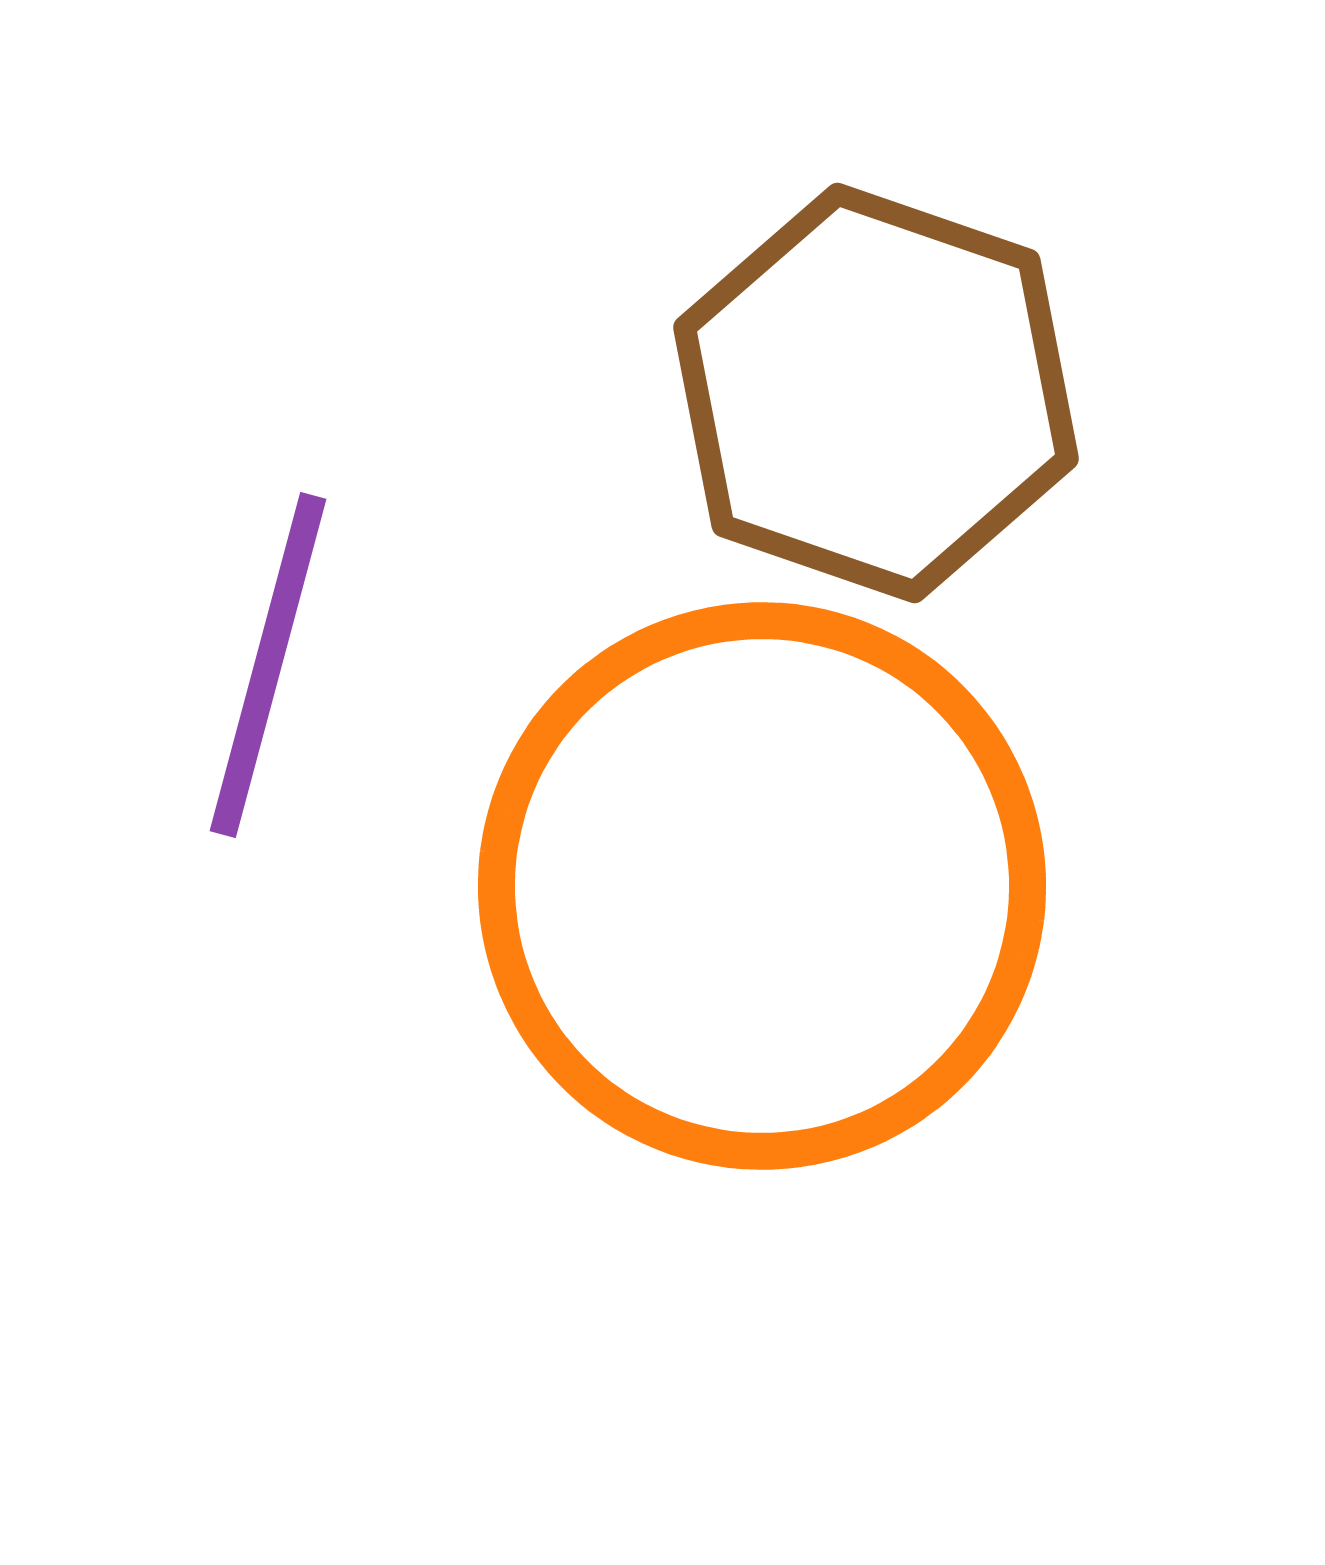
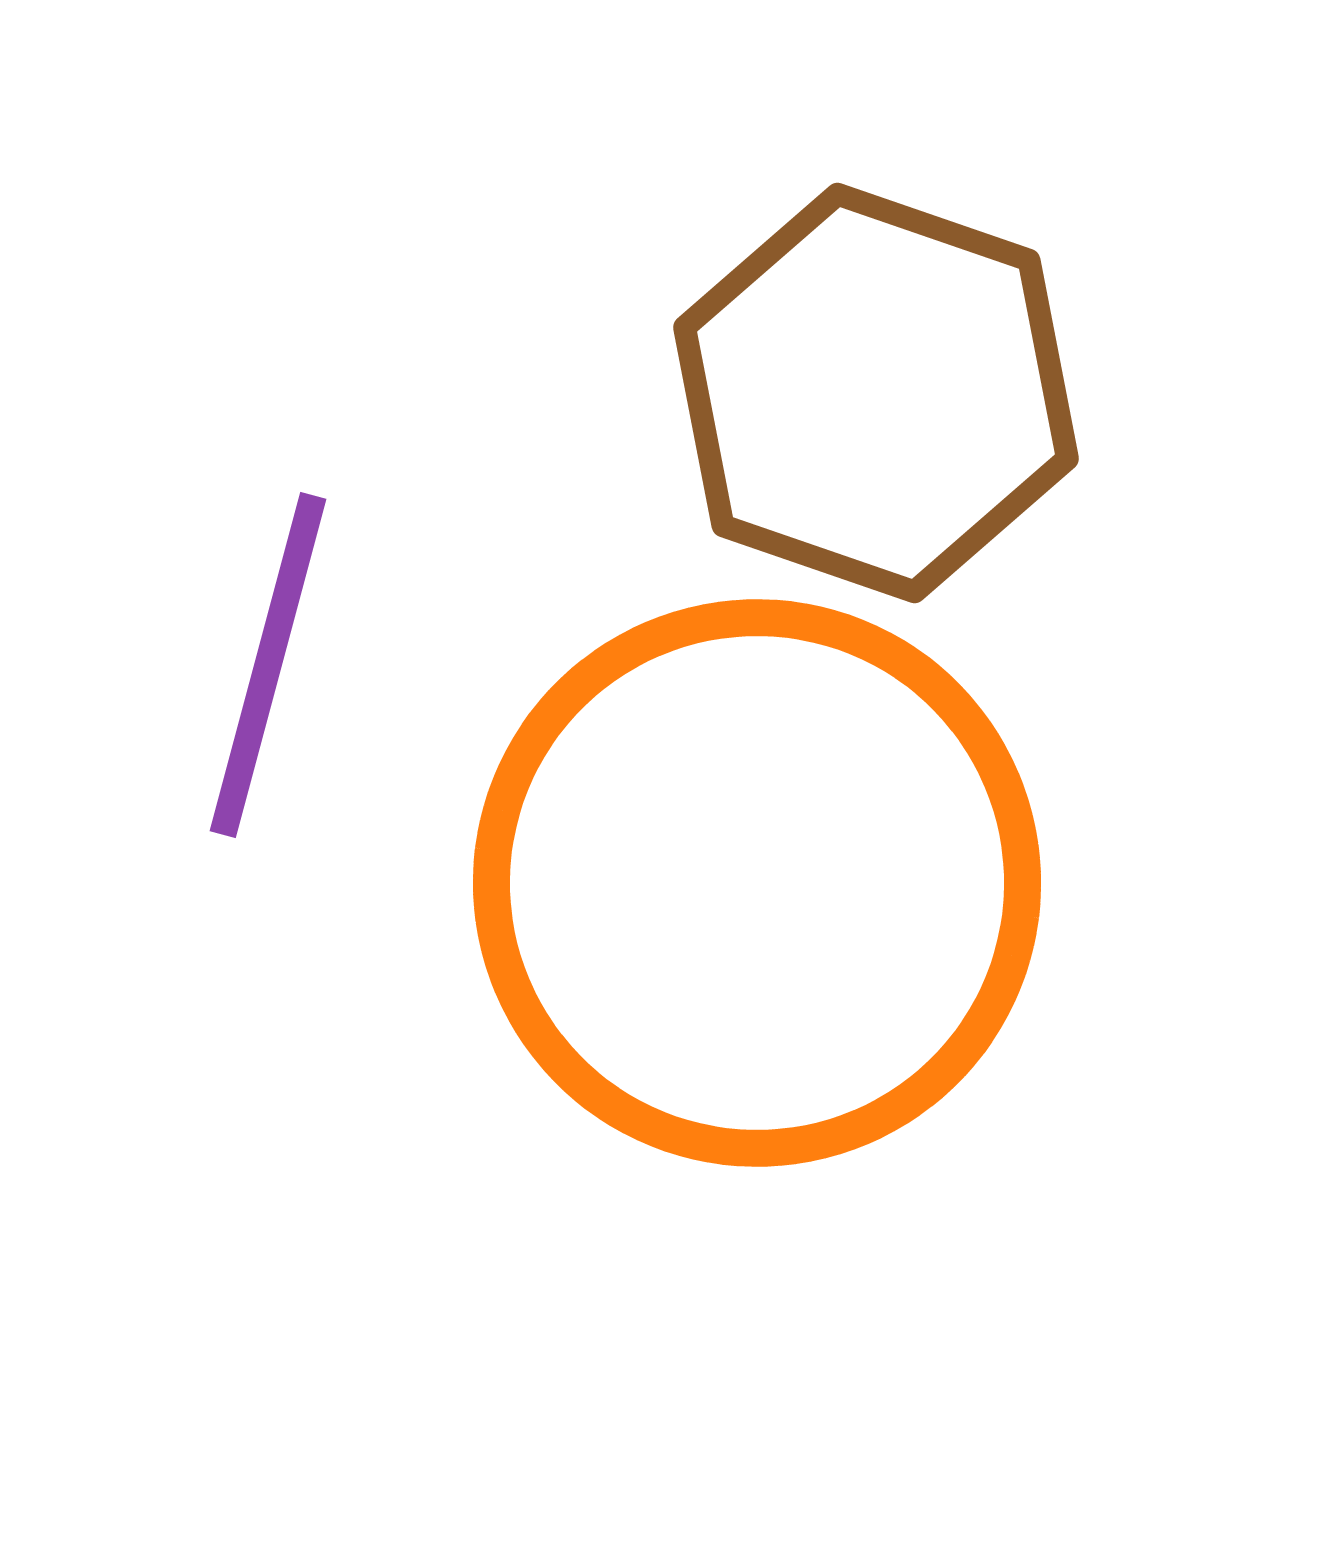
orange circle: moved 5 px left, 3 px up
